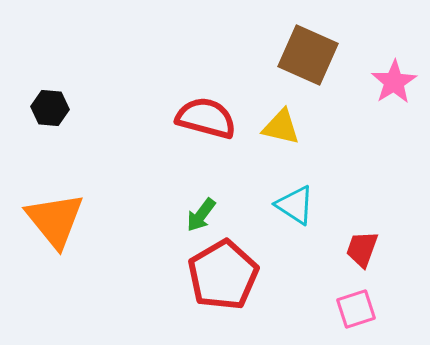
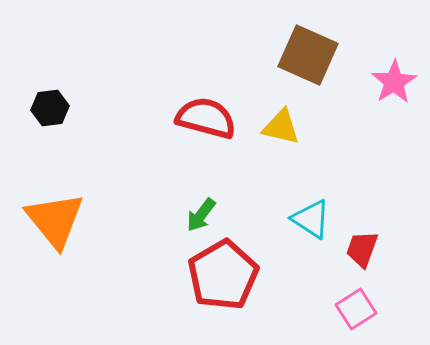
black hexagon: rotated 12 degrees counterclockwise
cyan triangle: moved 16 px right, 14 px down
pink square: rotated 15 degrees counterclockwise
